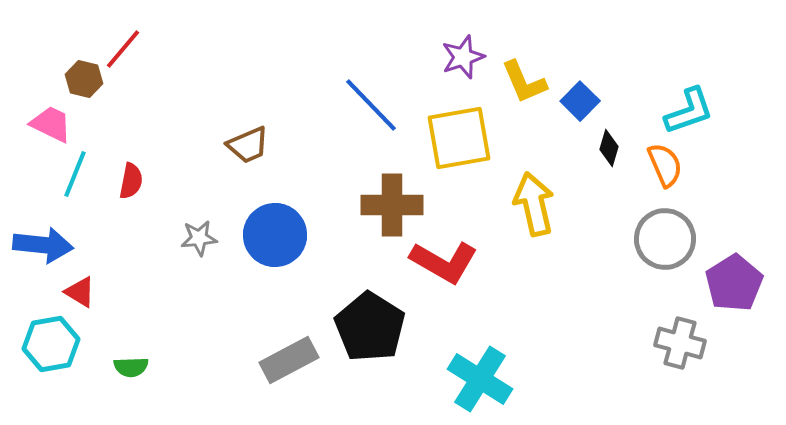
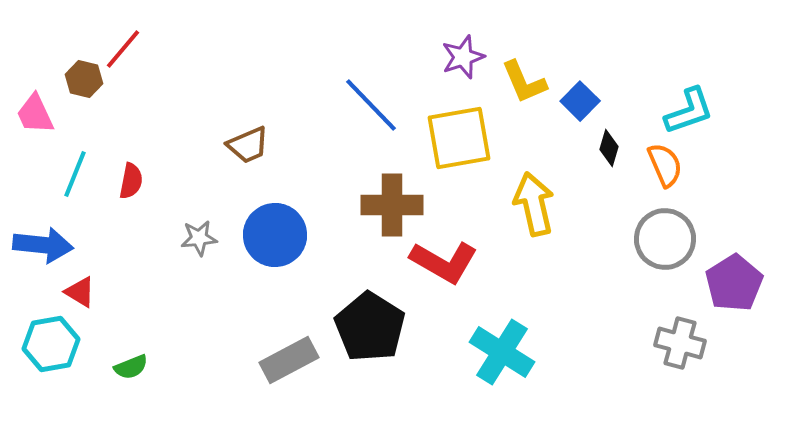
pink trapezoid: moved 16 px left, 10 px up; rotated 141 degrees counterclockwise
green semicircle: rotated 20 degrees counterclockwise
cyan cross: moved 22 px right, 27 px up
